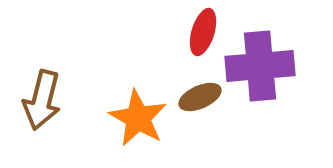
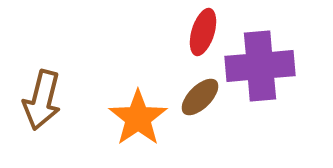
brown ellipse: rotated 21 degrees counterclockwise
orange star: rotated 8 degrees clockwise
